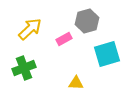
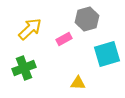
gray hexagon: moved 2 px up
yellow triangle: moved 2 px right
